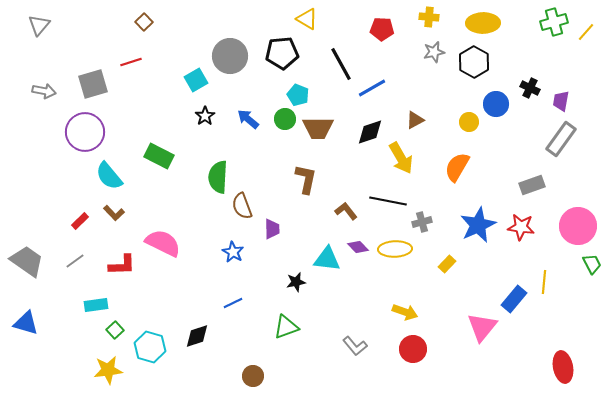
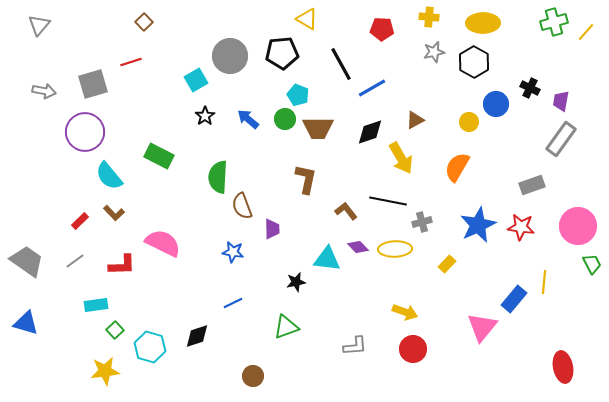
blue star at (233, 252): rotated 20 degrees counterclockwise
gray L-shape at (355, 346): rotated 55 degrees counterclockwise
yellow star at (108, 370): moved 3 px left, 1 px down
